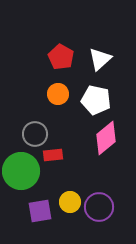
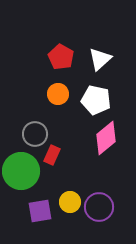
red rectangle: moved 1 px left; rotated 60 degrees counterclockwise
